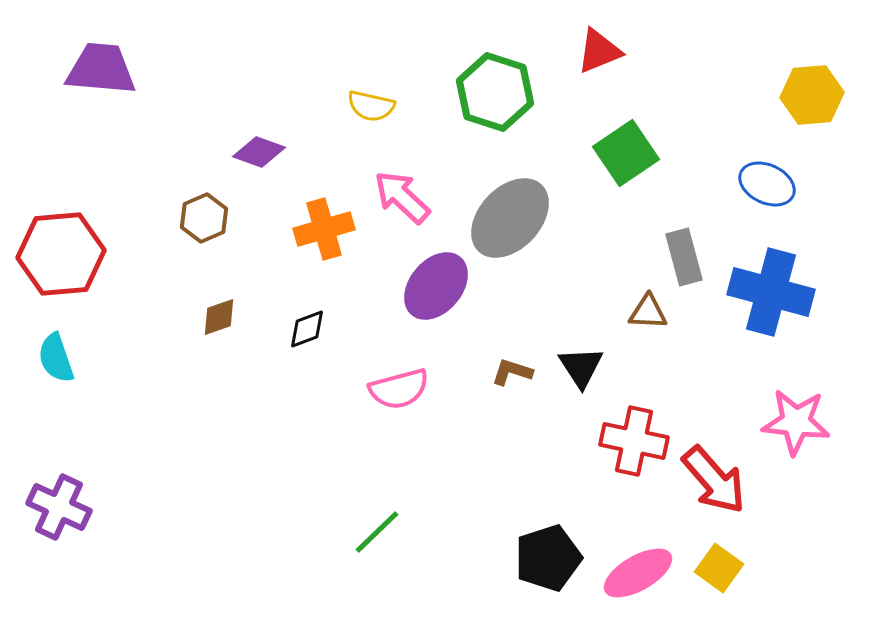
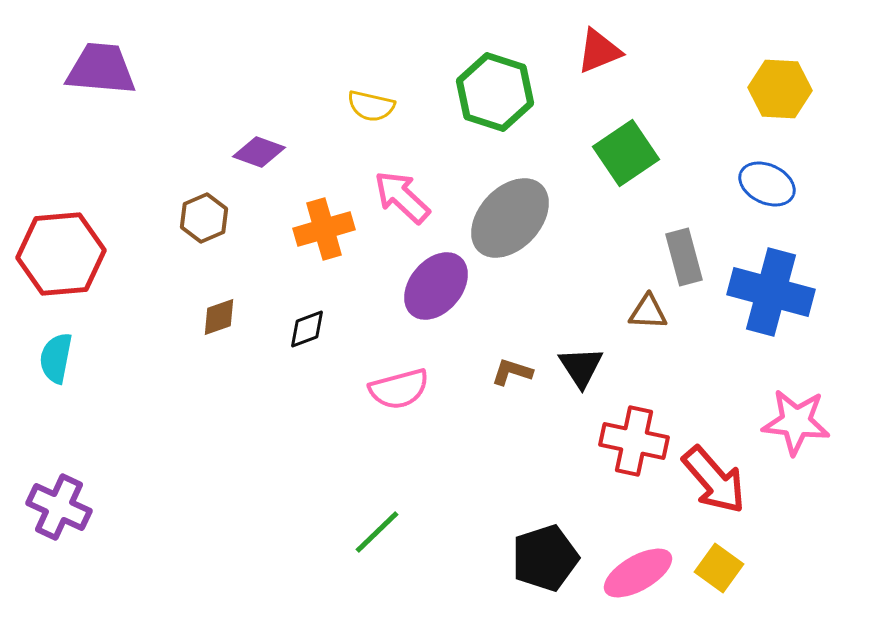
yellow hexagon: moved 32 px left, 6 px up; rotated 8 degrees clockwise
cyan semicircle: rotated 30 degrees clockwise
black pentagon: moved 3 px left
